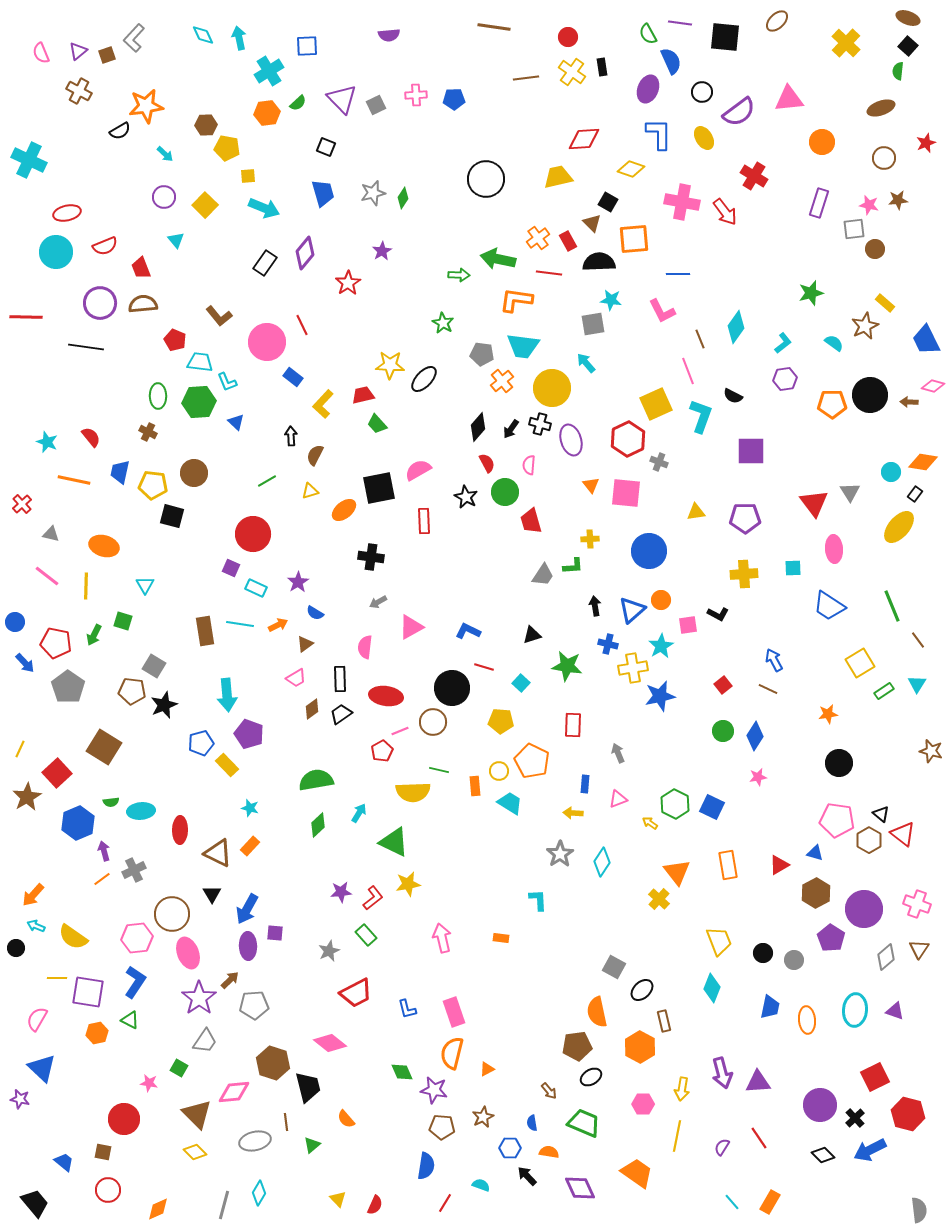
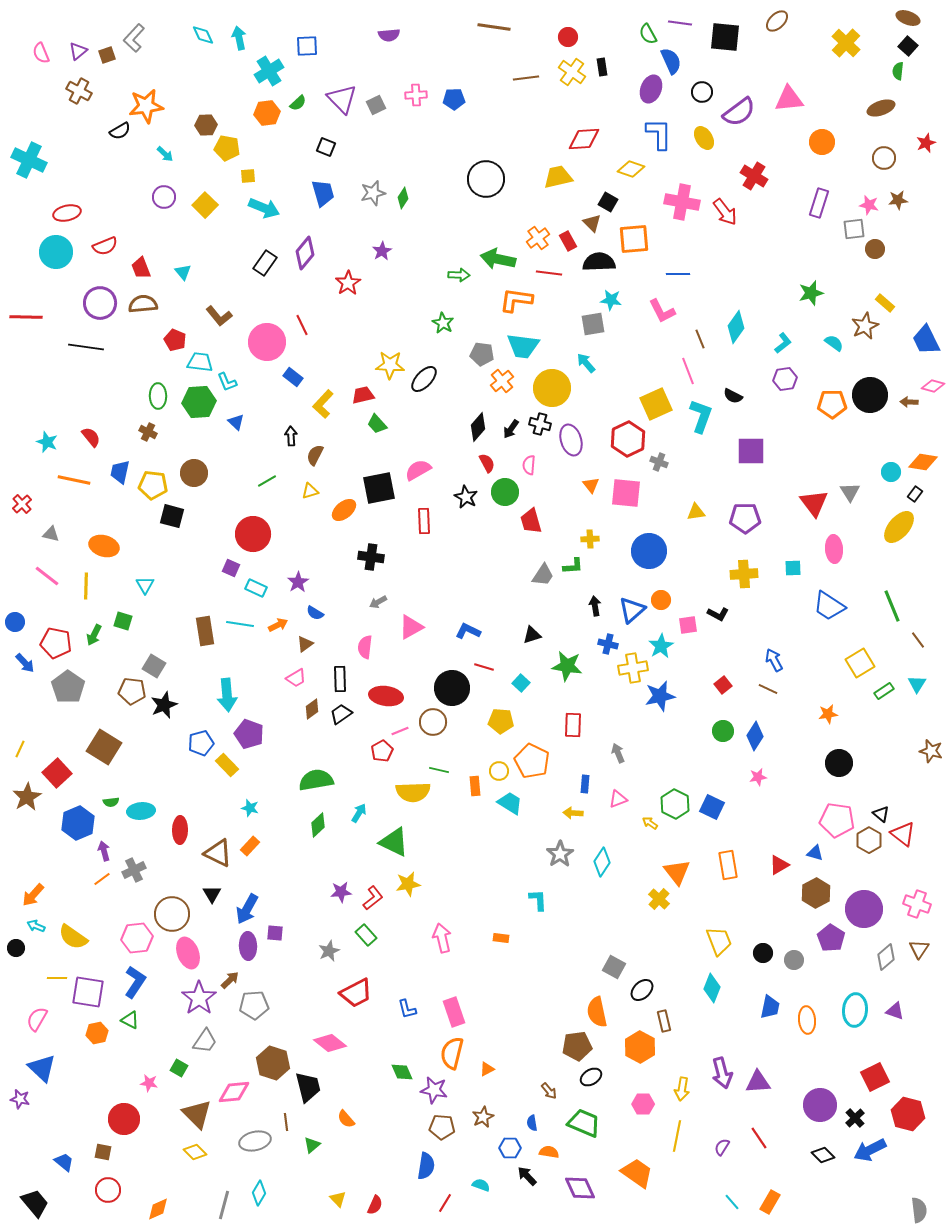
purple ellipse at (648, 89): moved 3 px right
cyan triangle at (176, 240): moved 7 px right, 32 px down
